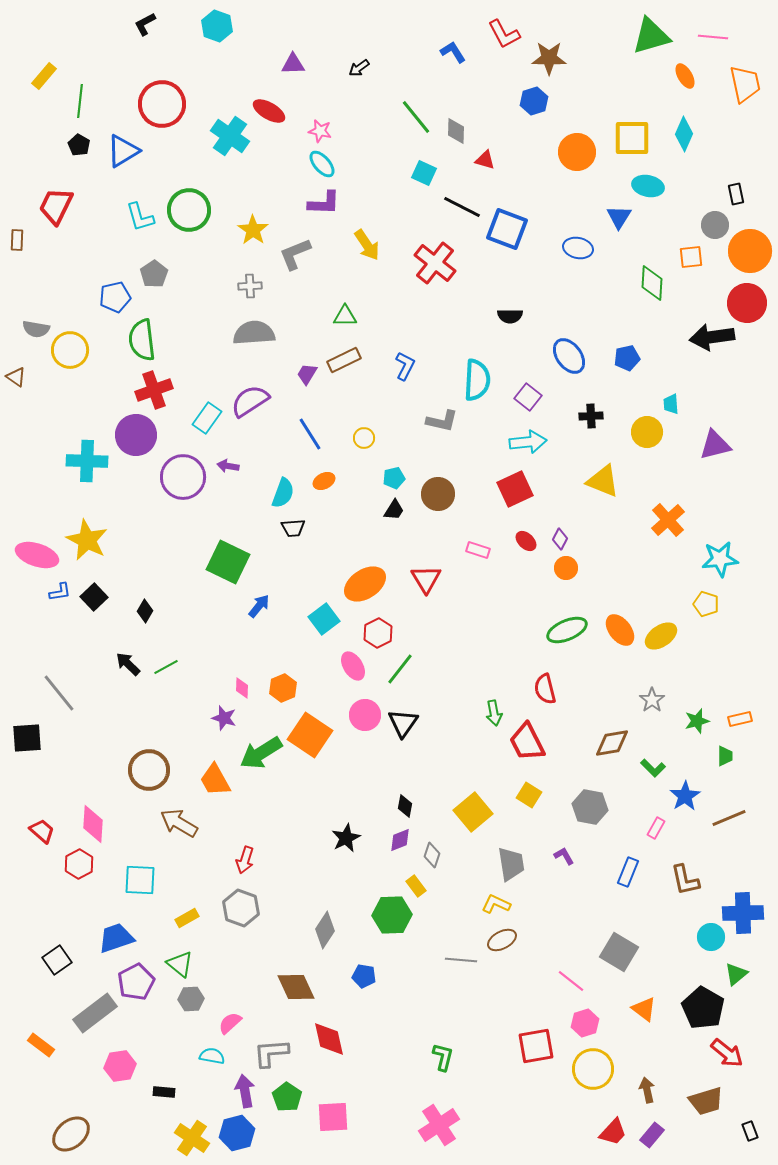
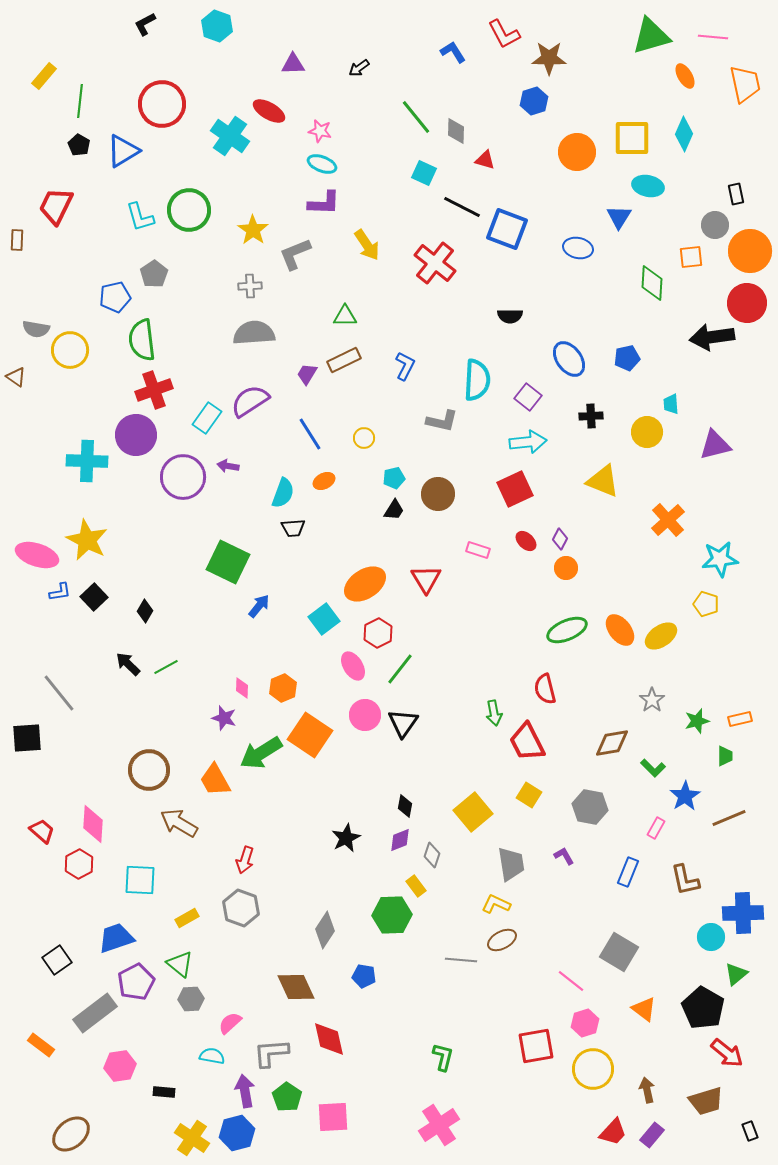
cyan ellipse at (322, 164): rotated 28 degrees counterclockwise
blue ellipse at (569, 356): moved 3 px down
